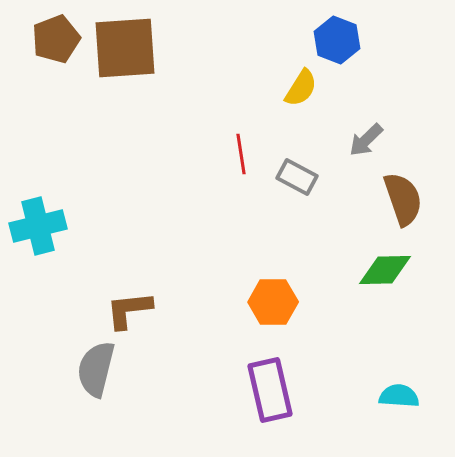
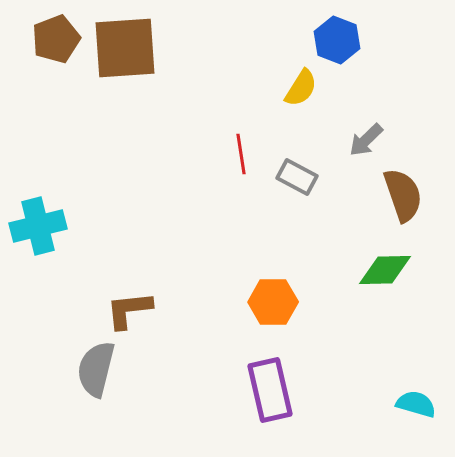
brown semicircle: moved 4 px up
cyan semicircle: moved 17 px right, 8 px down; rotated 12 degrees clockwise
